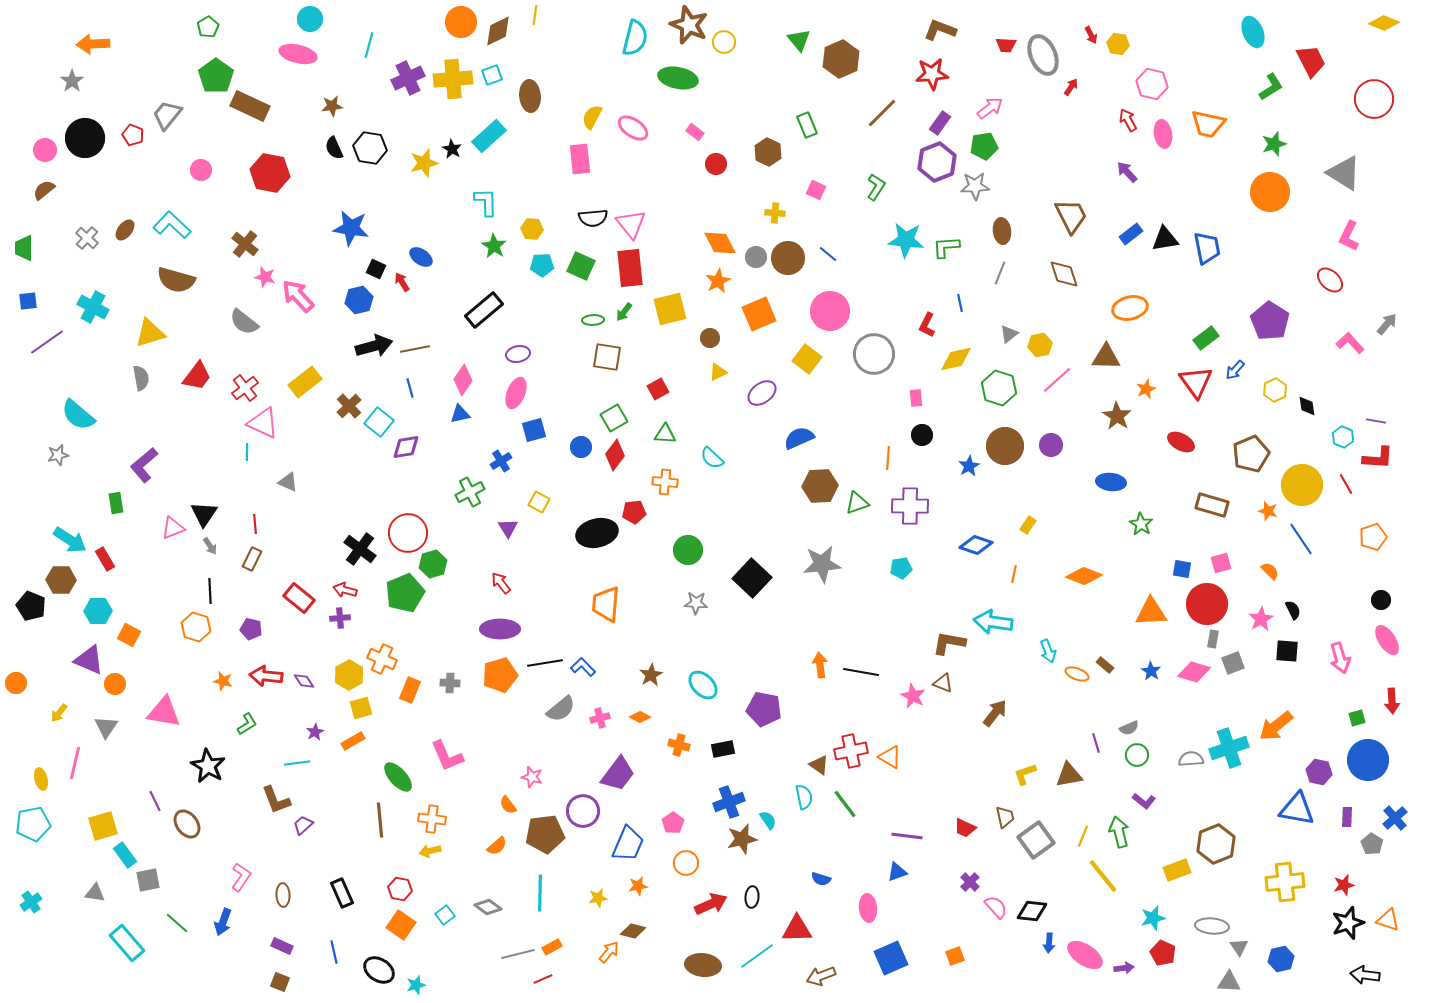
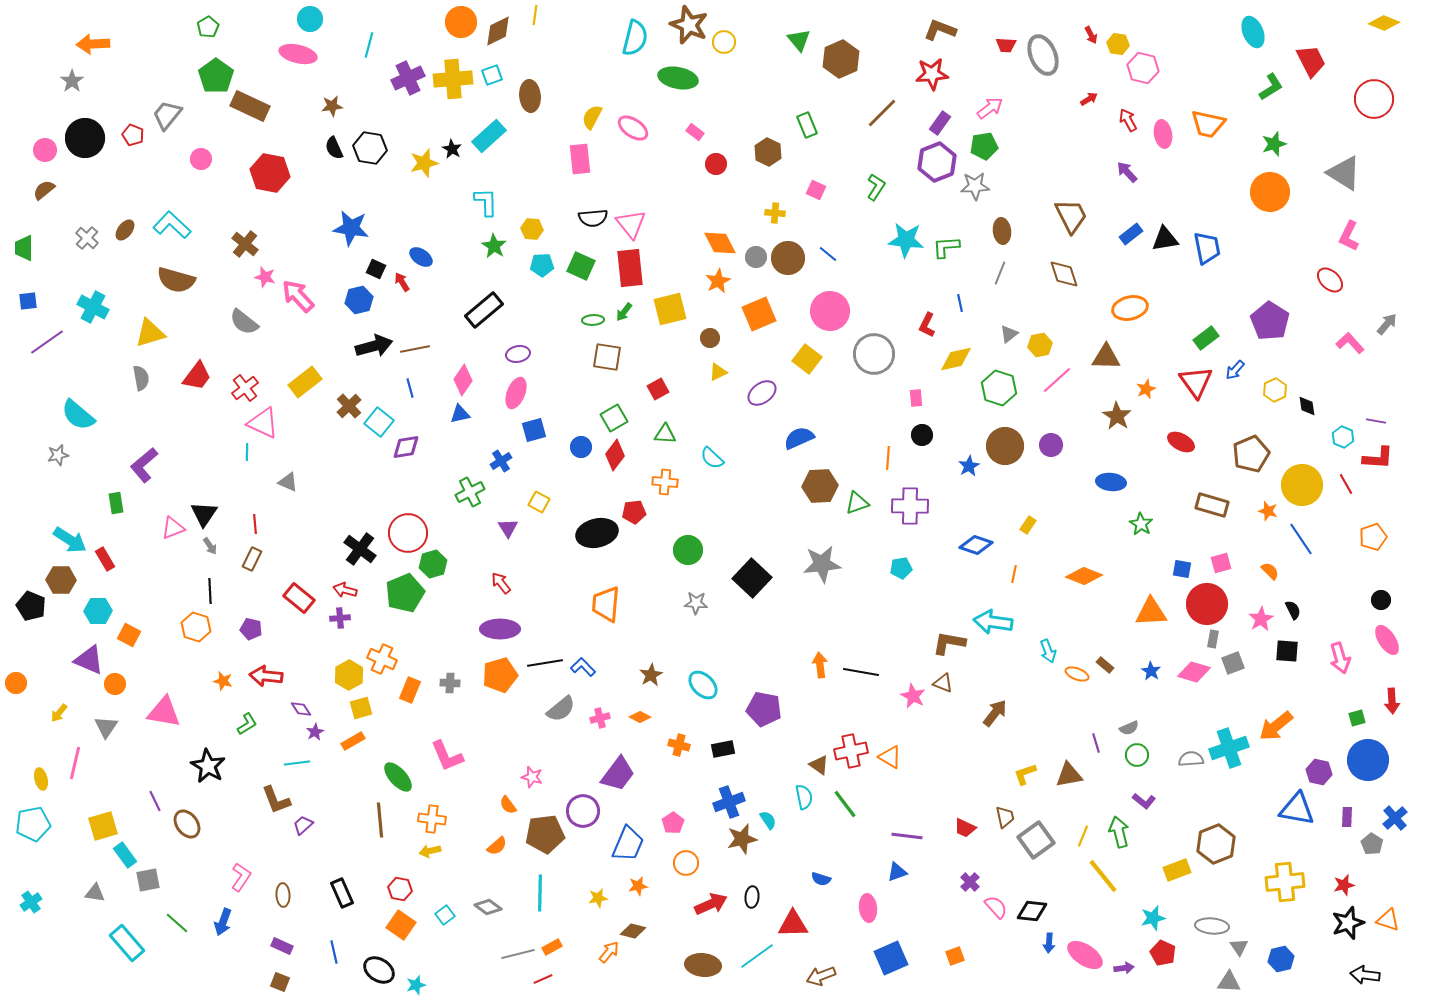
pink hexagon at (1152, 84): moved 9 px left, 16 px up
red arrow at (1071, 87): moved 18 px right, 12 px down; rotated 24 degrees clockwise
pink circle at (201, 170): moved 11 px up
purple diamond at (304, 681): moved 3 px left, 28 px down
red triangle at (797, 929): moved 4 px left, 5 px up
